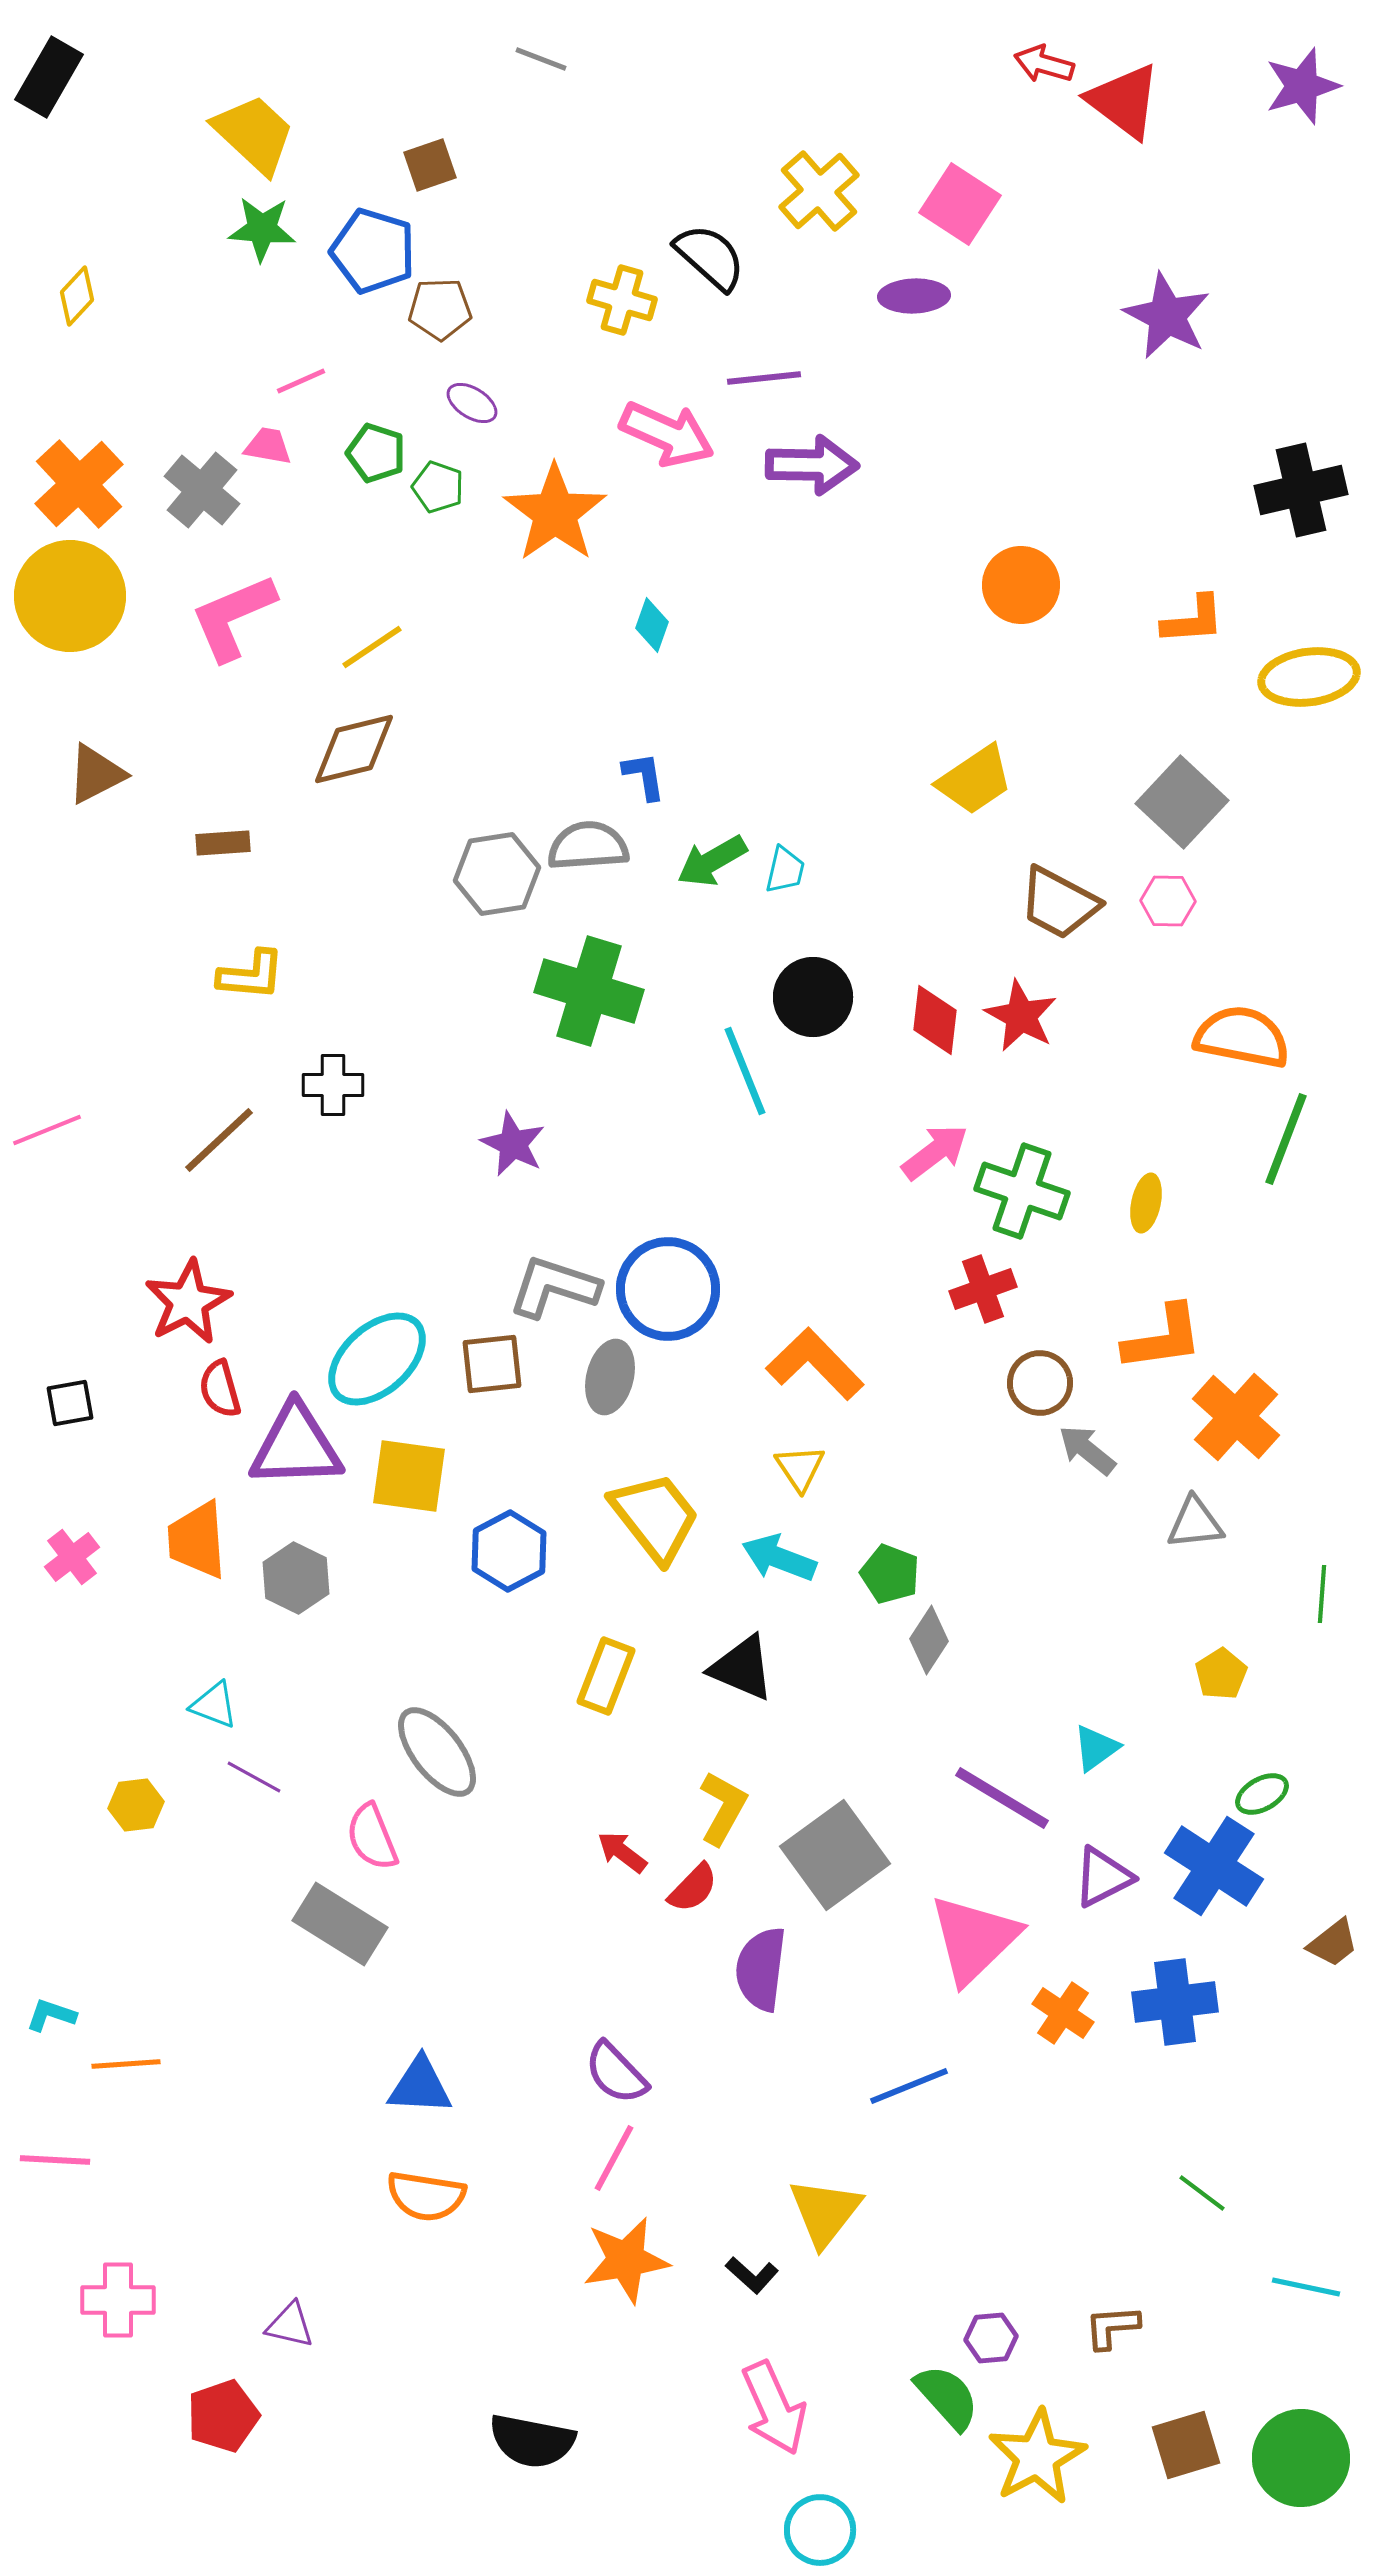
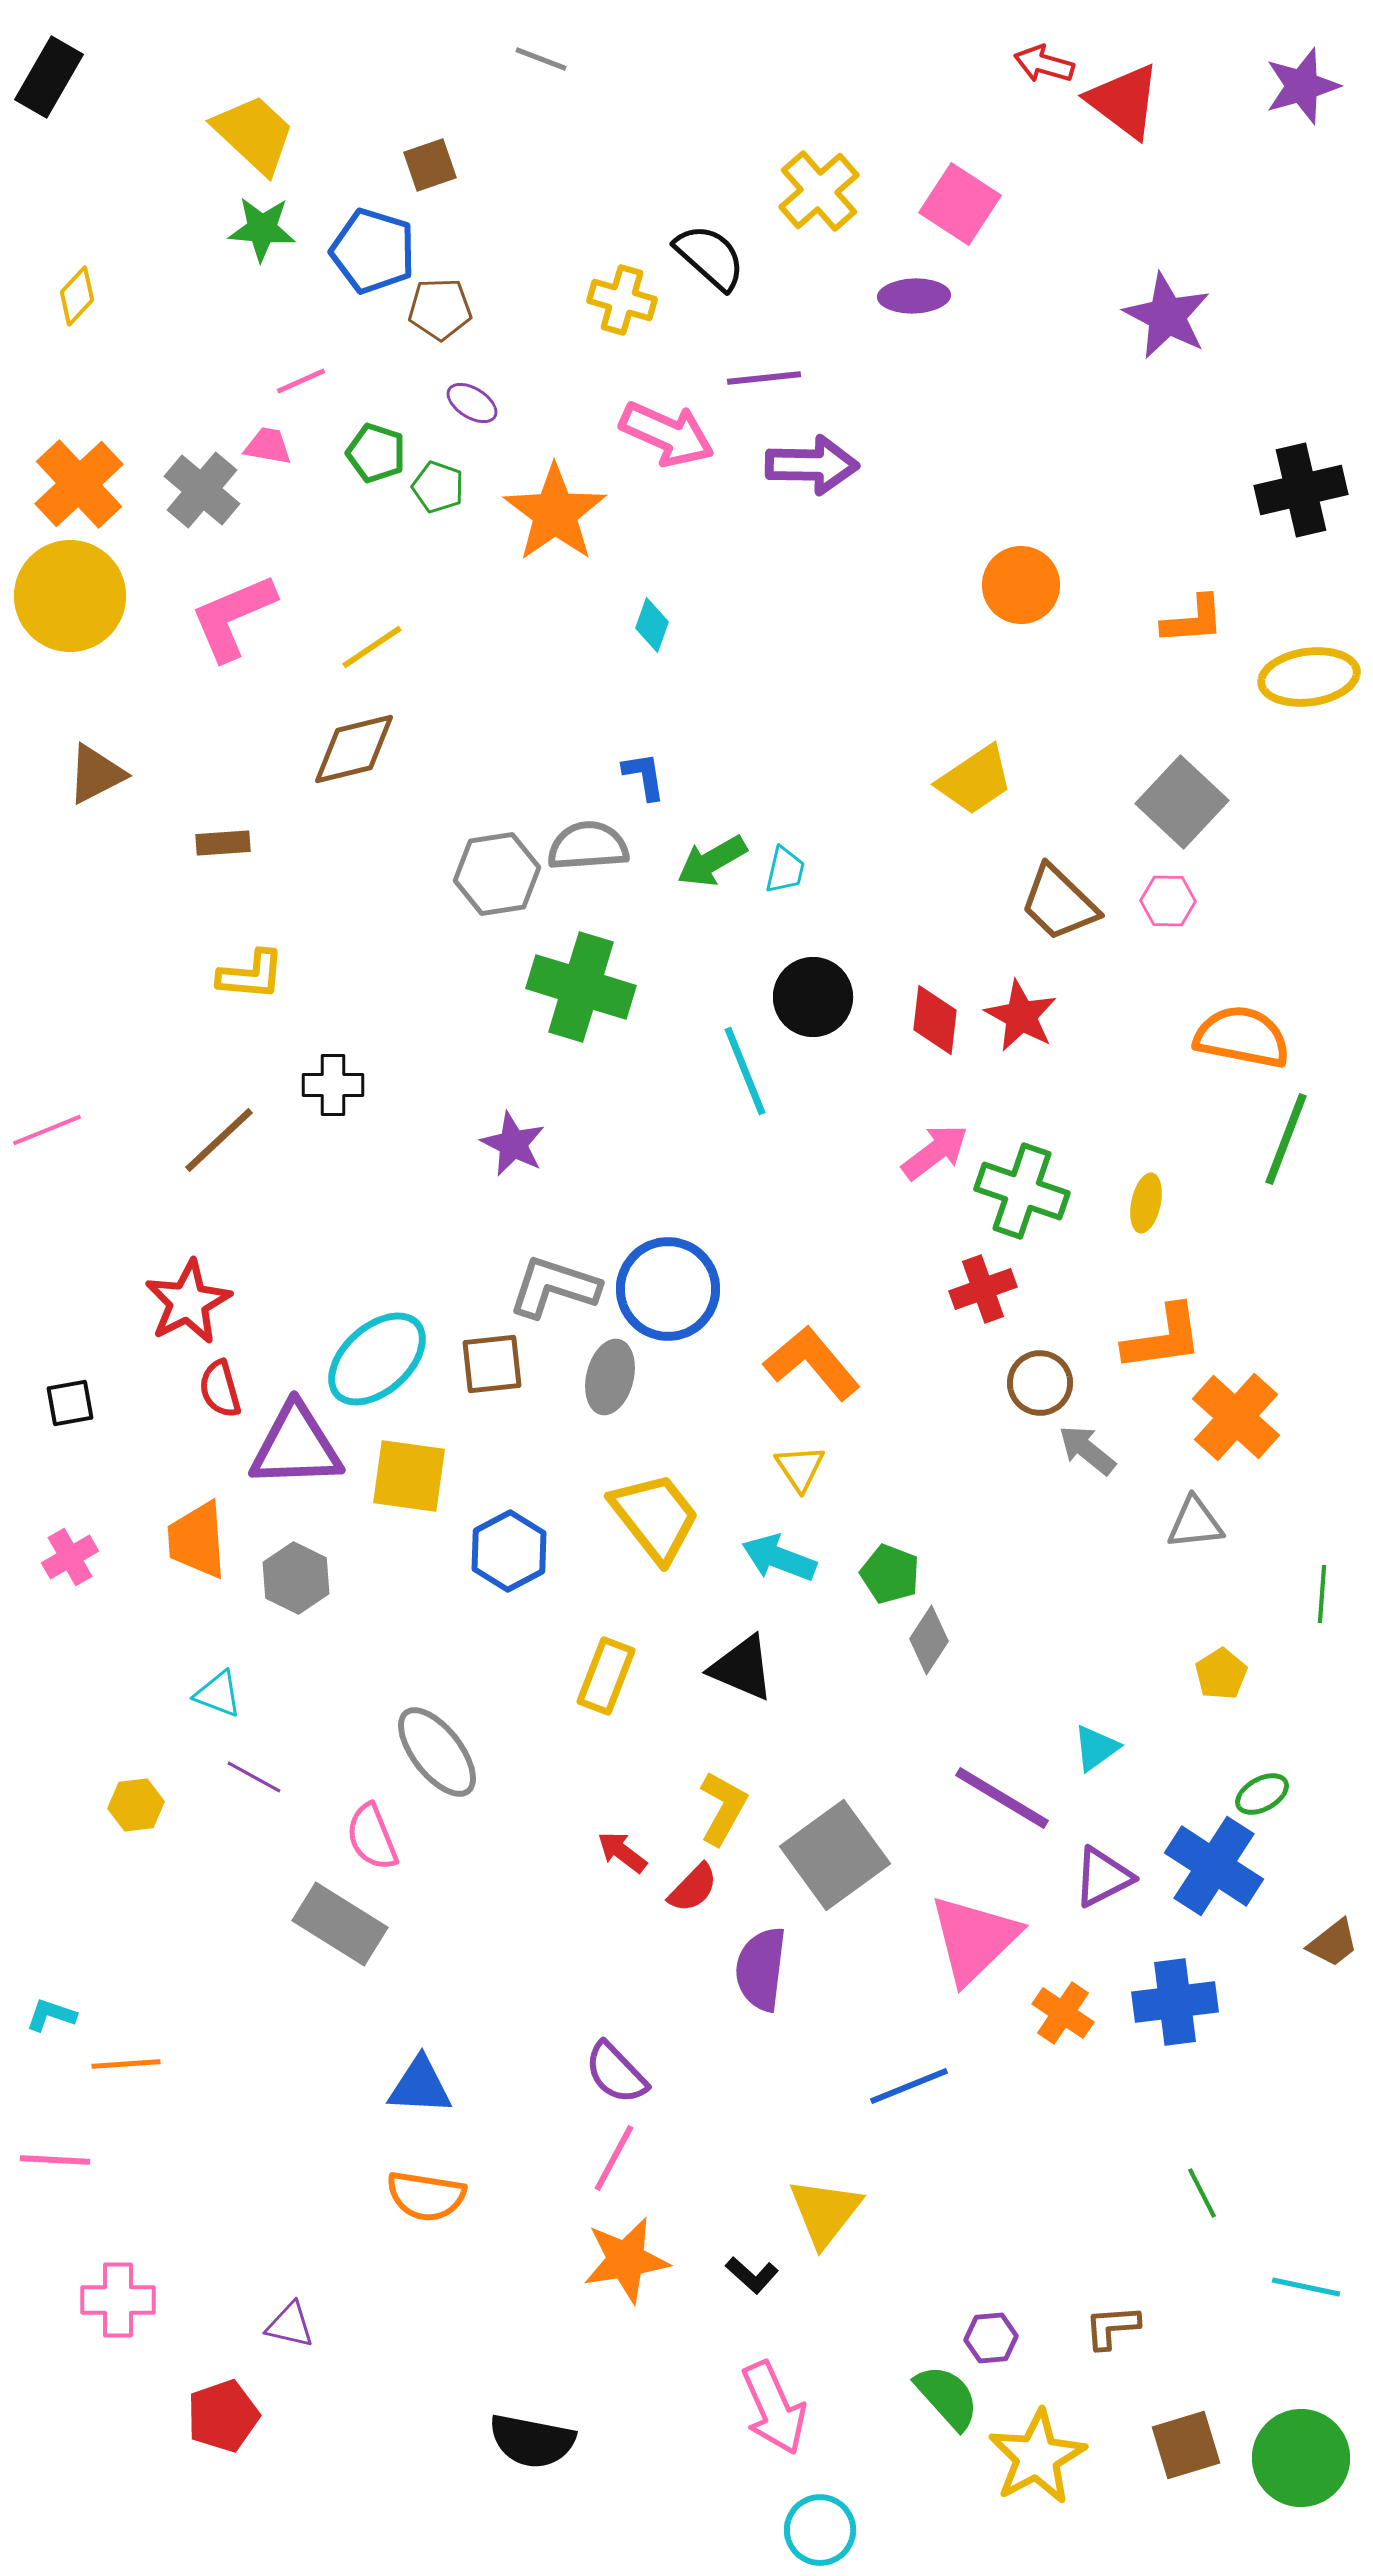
brown trapezoid at (1059, 903): rotated 16 degrees clockwise
green cross at (589, 991): moved 8 px left, 4 px up
orange L-shape at (815, 1364): moved 3 px left, 1 px up; rotated 4 degrees clockwise
pink cross at (72, 1557): moved 2 px left; rotated 8 degrees clockwise
cyan triangle at (214, 1705): moved 4 px right, 11 px up
green line at (1202, 2193): rotated 26 degrees clockwise
